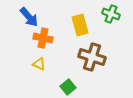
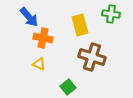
green cross: rotated 12 degrees counterclockwise
